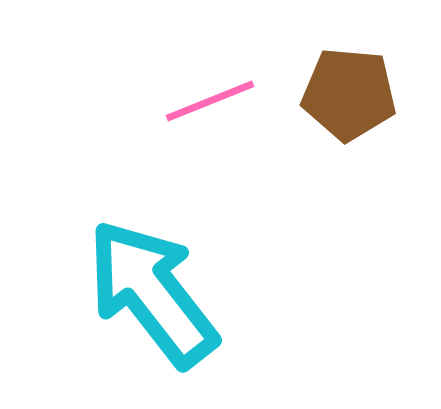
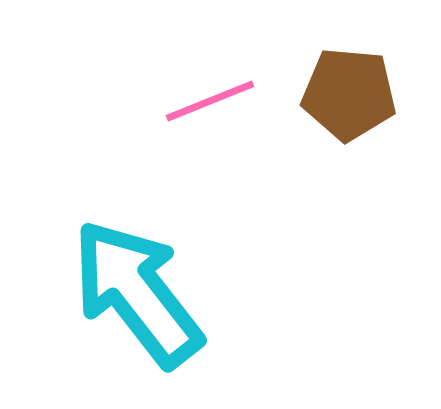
cyan arrow: moved 15 px left
